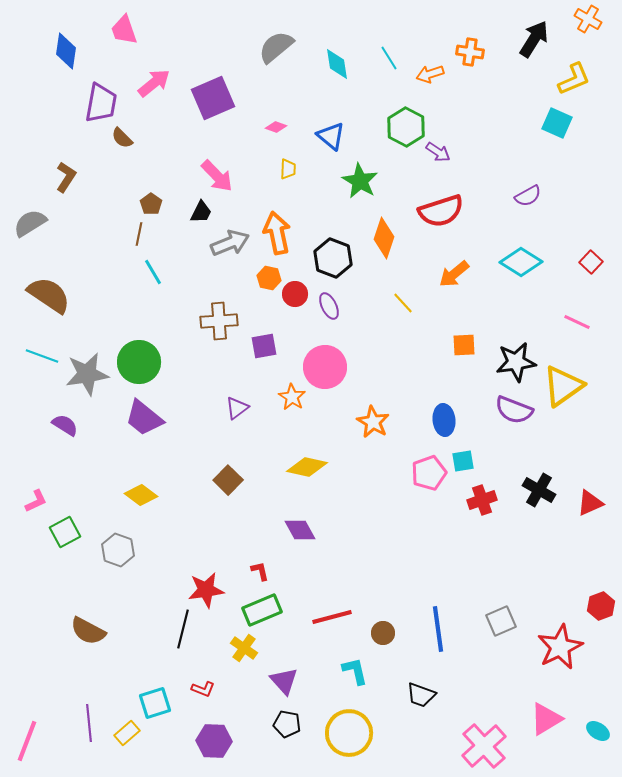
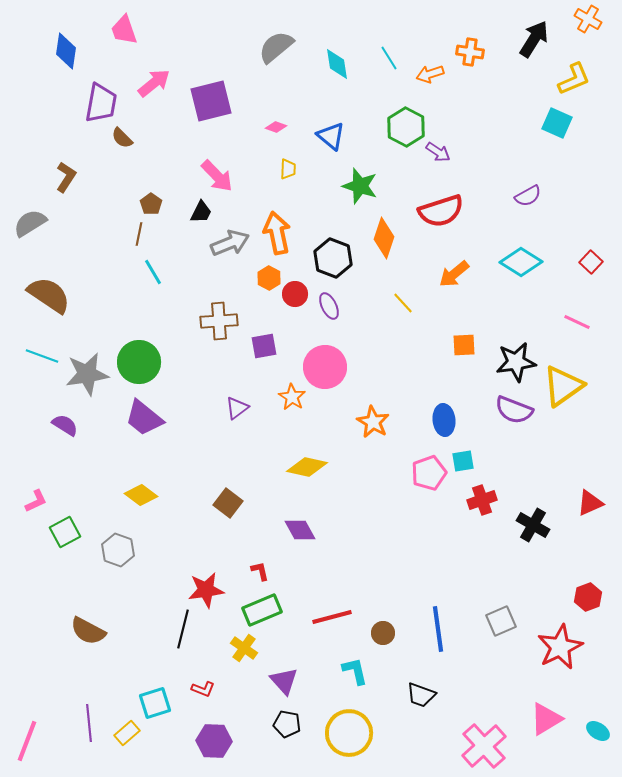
purple square at (213, 98): moved 2 px left, 3 px down; rotated 9 degrees clockwise
green star at (360, 181): moved 5 px down; rotated 12 degrees counterclockwise
orange hexagon at (269, 278): rotated 15 degrees clockwise
brown square at (228, 480): moved 23 px down; rotated 8 degrees counterclockwise
black cross at (539, 490): moved 6 px left, 35 px down
red hexagon at (601, 606): moved 13 px left, 9 px up
